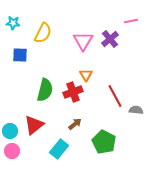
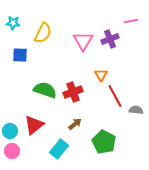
purple cross: rotated 18 degrees clockwise
orange triangle: moved 15 px right
green semicircle: rotated 85 degrees counterclockwise
